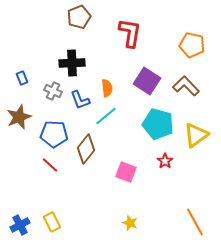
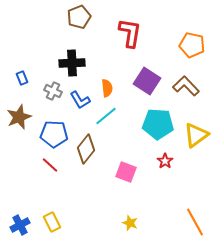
blue L-shape: rotated 10 degrees counterclockwise
cyan pentagon: rotated 12 degrees counterclockwise
